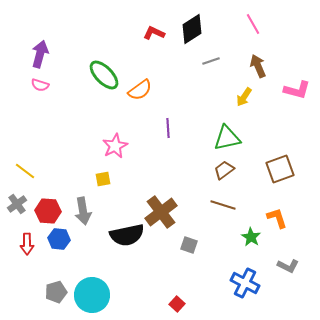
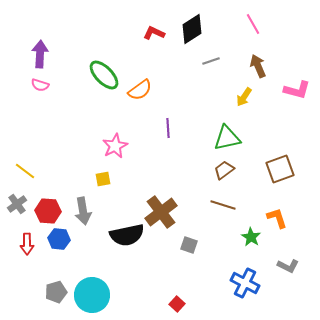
purple arrow: rotated 12 degrees counterclockwise
